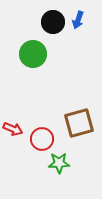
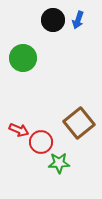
black circle: moved 2 px up
green circle: moved 10 px left, 4 px down
brown square: rotated 24 degrees counterclockwise
red arrow: moved 6 px right, 1 px down
red circle: moved 1 px left, 3 px down
